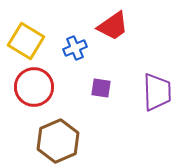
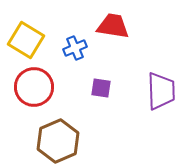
red trapezoid: rotated 136 degrees counterclockwise
yellow square: moved 1 px up
purple trapezoid: moved 4 px right, 1 px up
